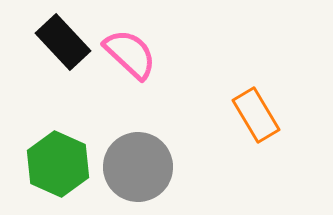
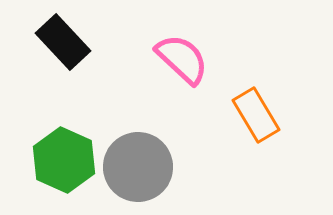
pink semicircle: moved 52 px right, 5 px down
green hexagon: moved 6 px right, 4 px up
